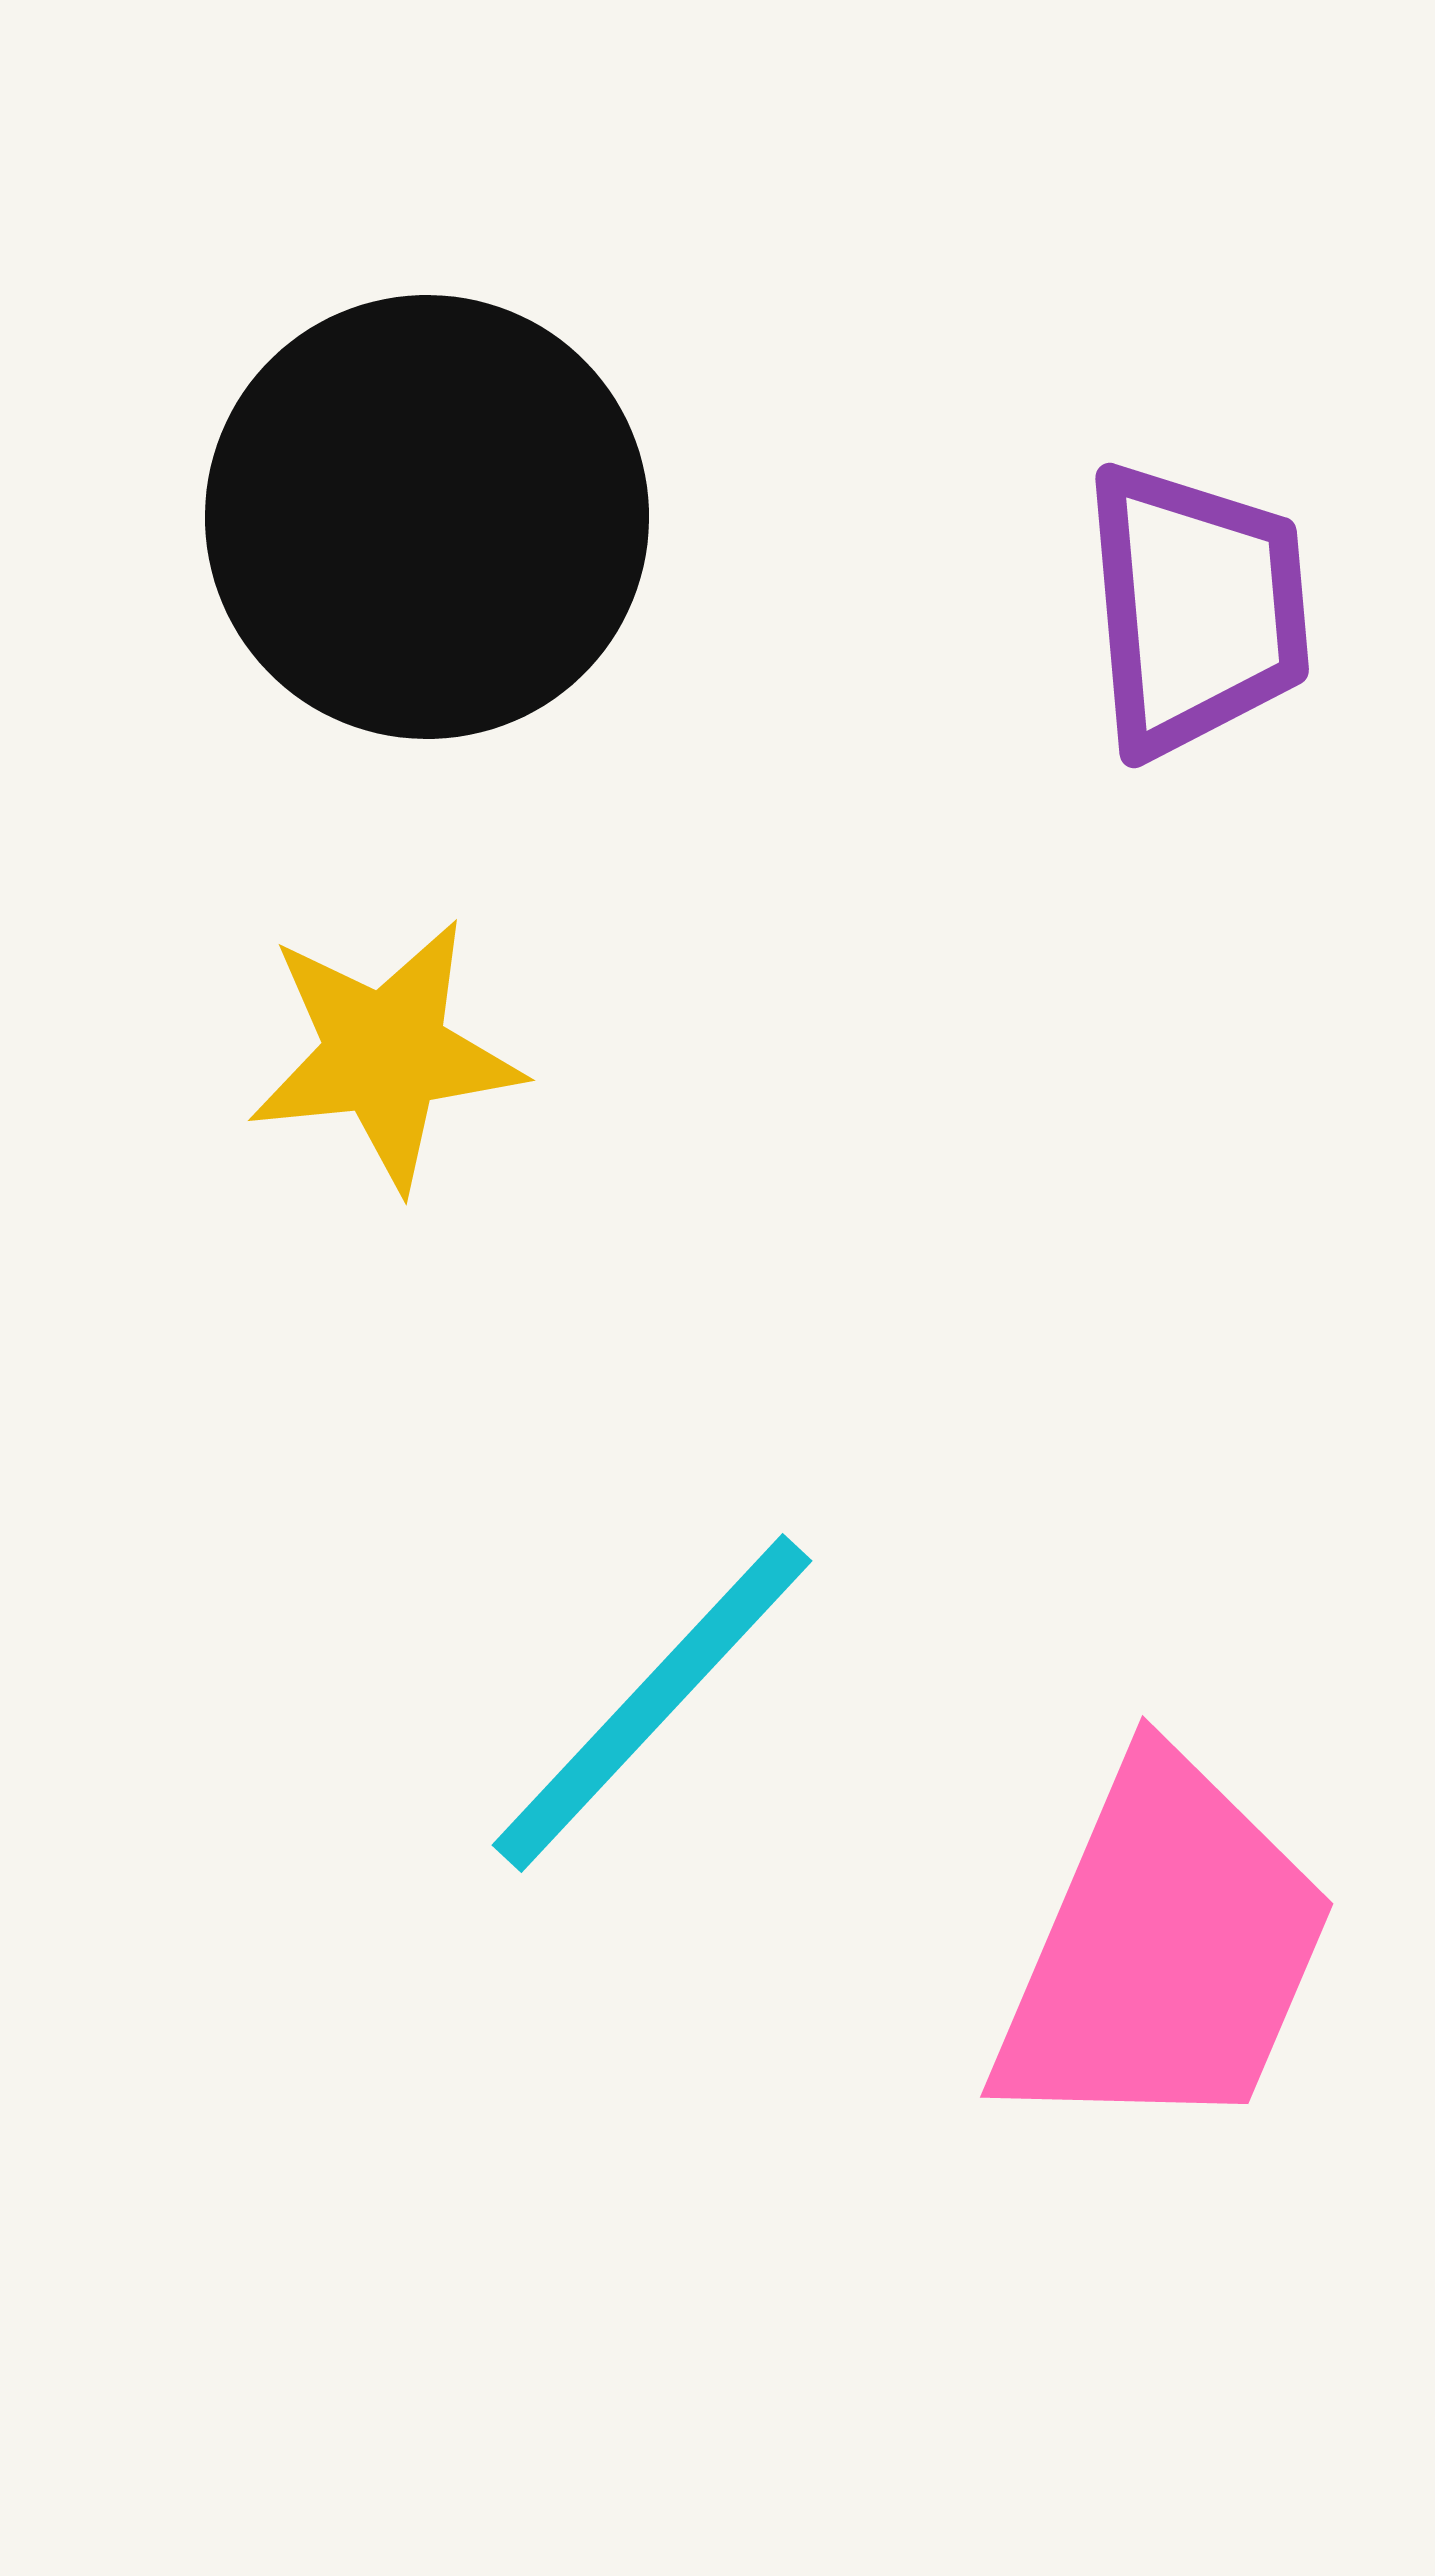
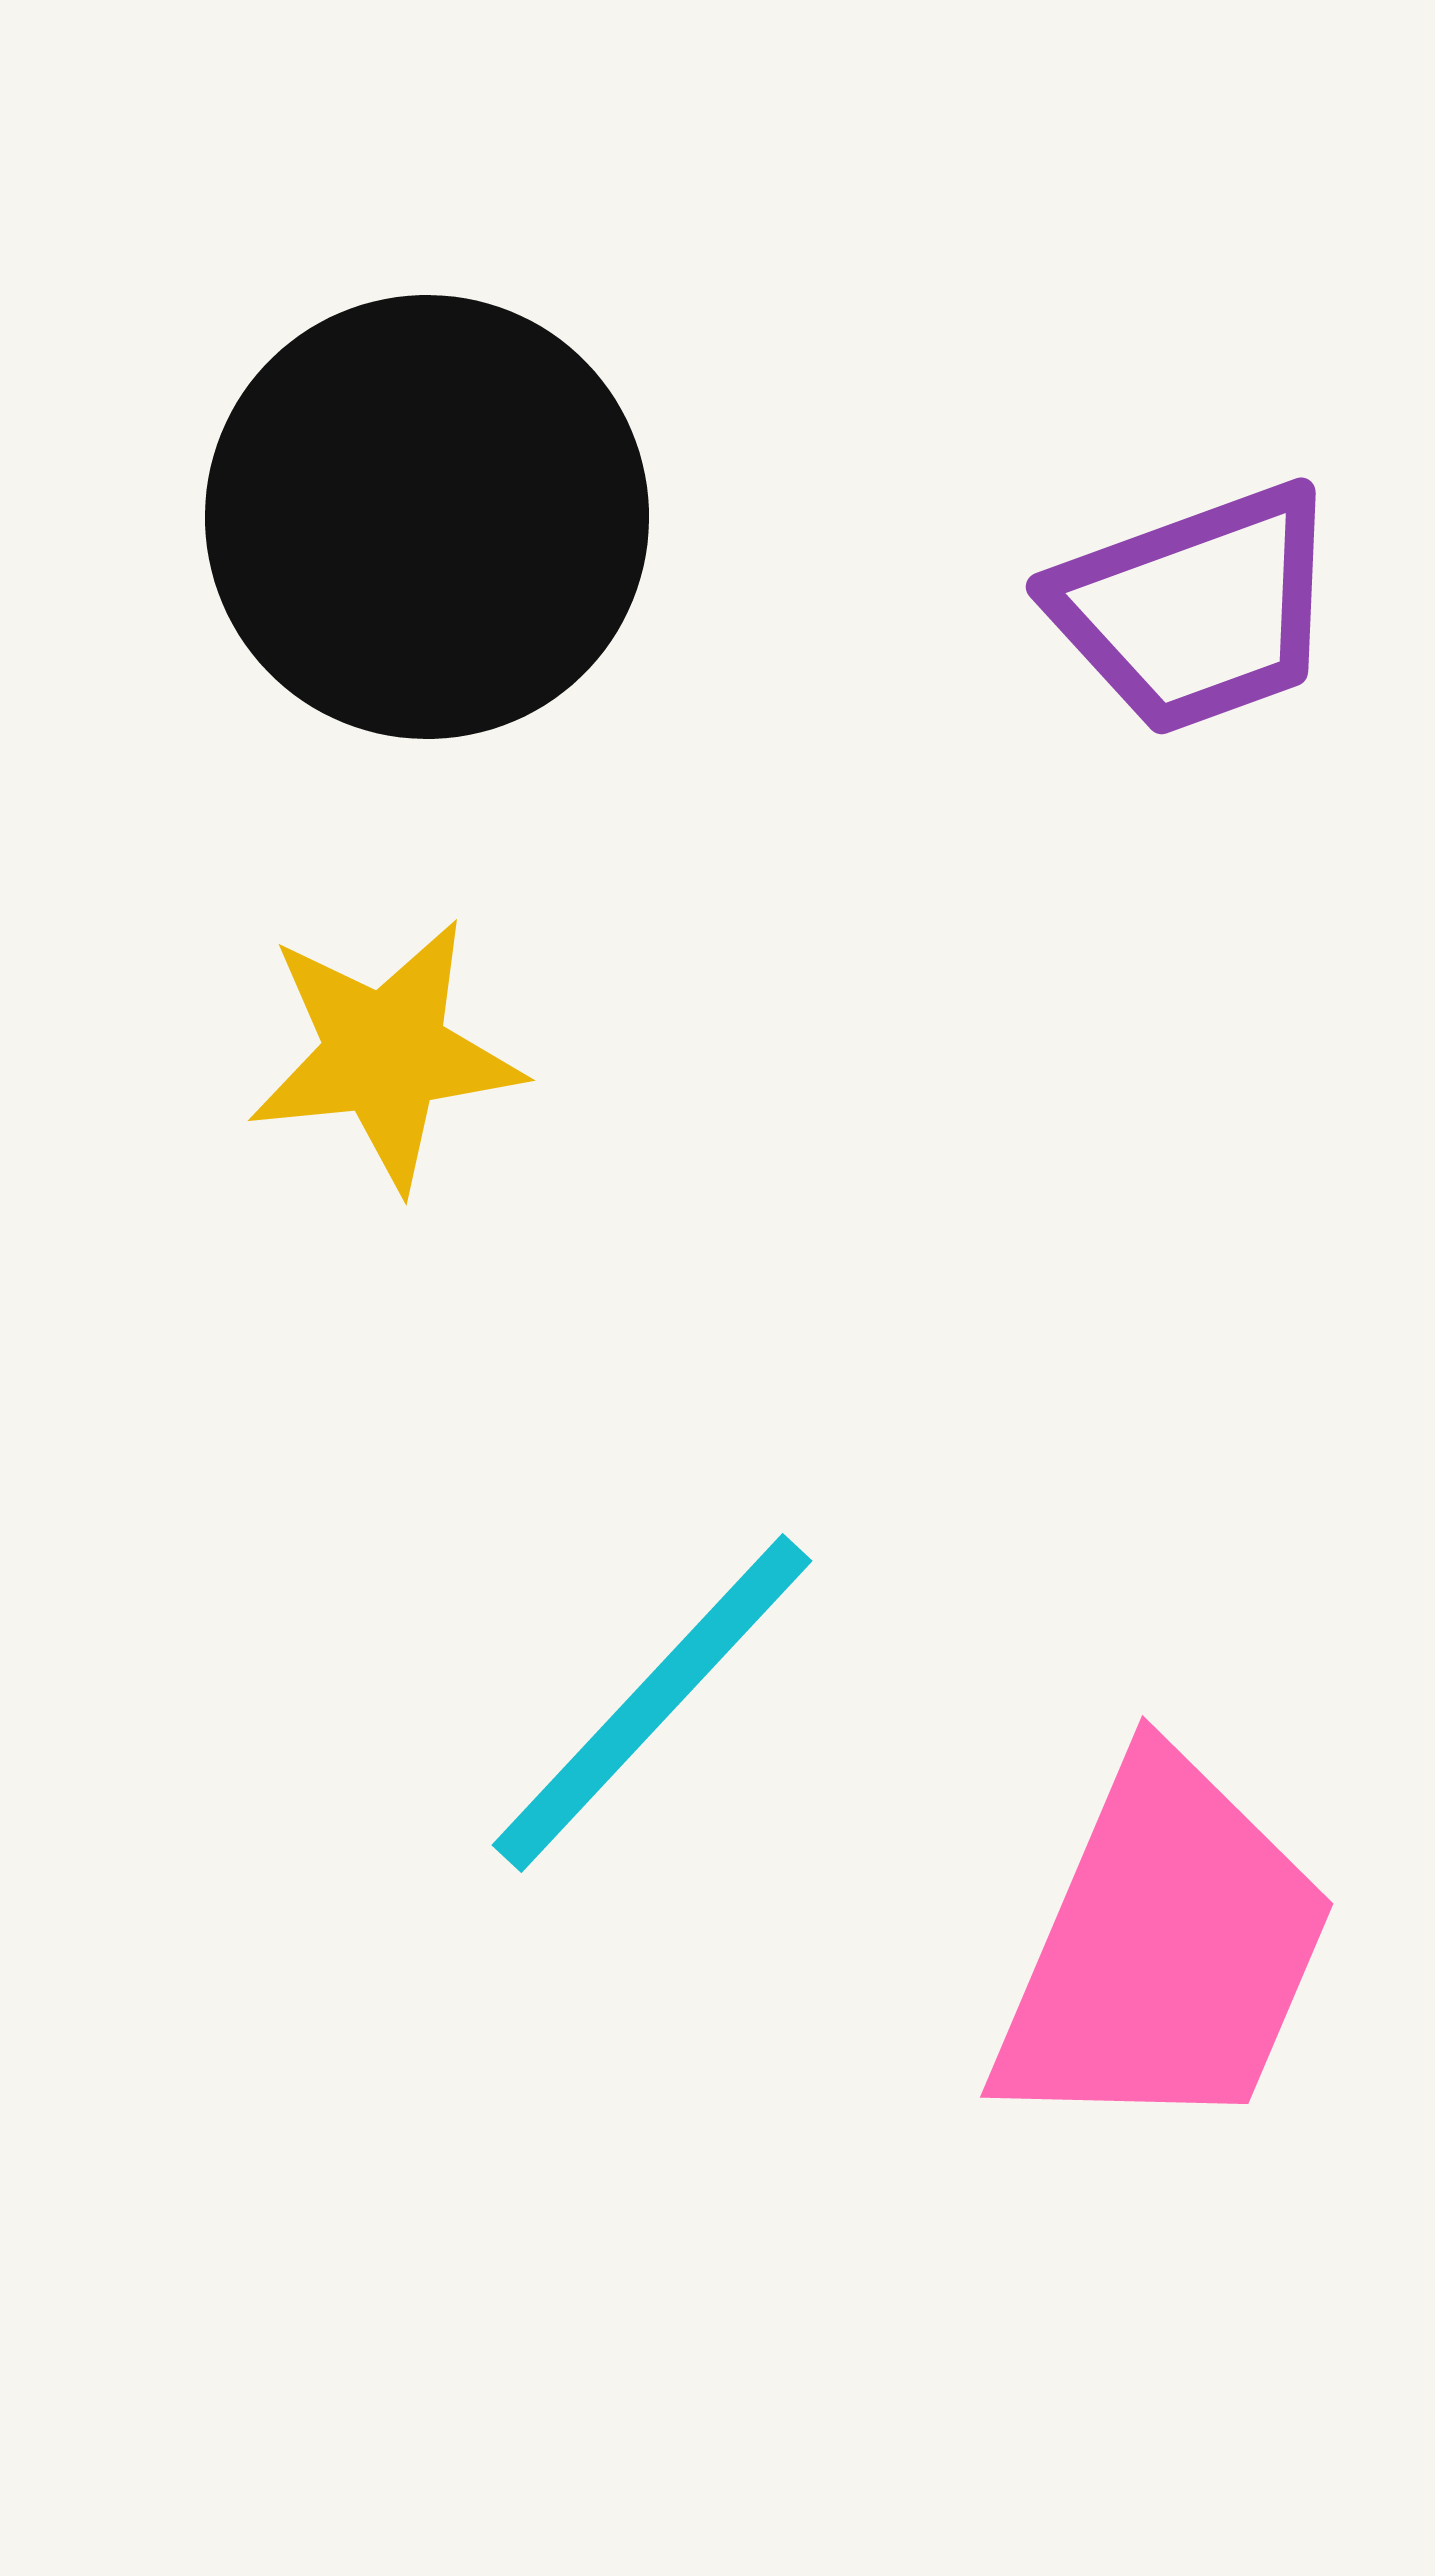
purple trapezoid: rotated 75 degrees clockwise
